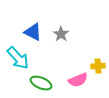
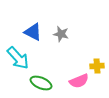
gray star: rotated 21 degrees counterclockwise
yellow cross: moved 1 px left
pink semicircle: moved 1 px right, 1 px down
